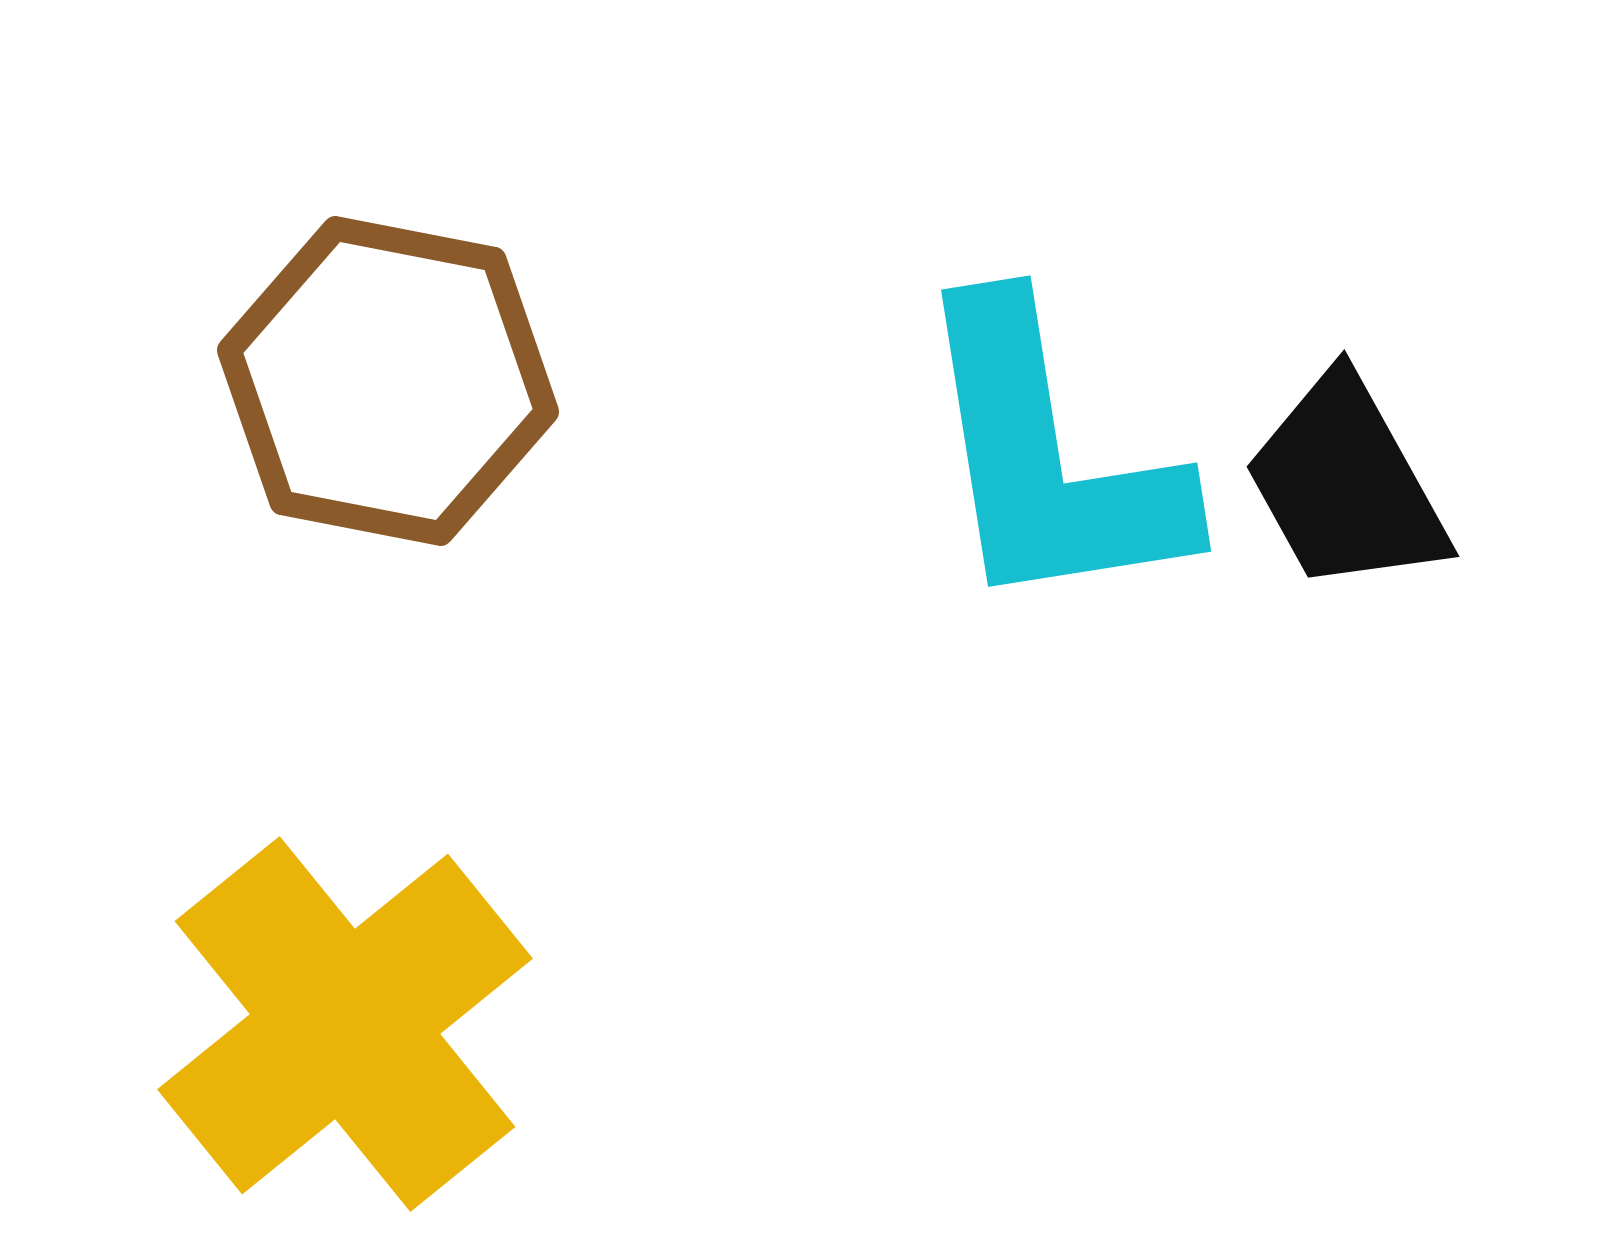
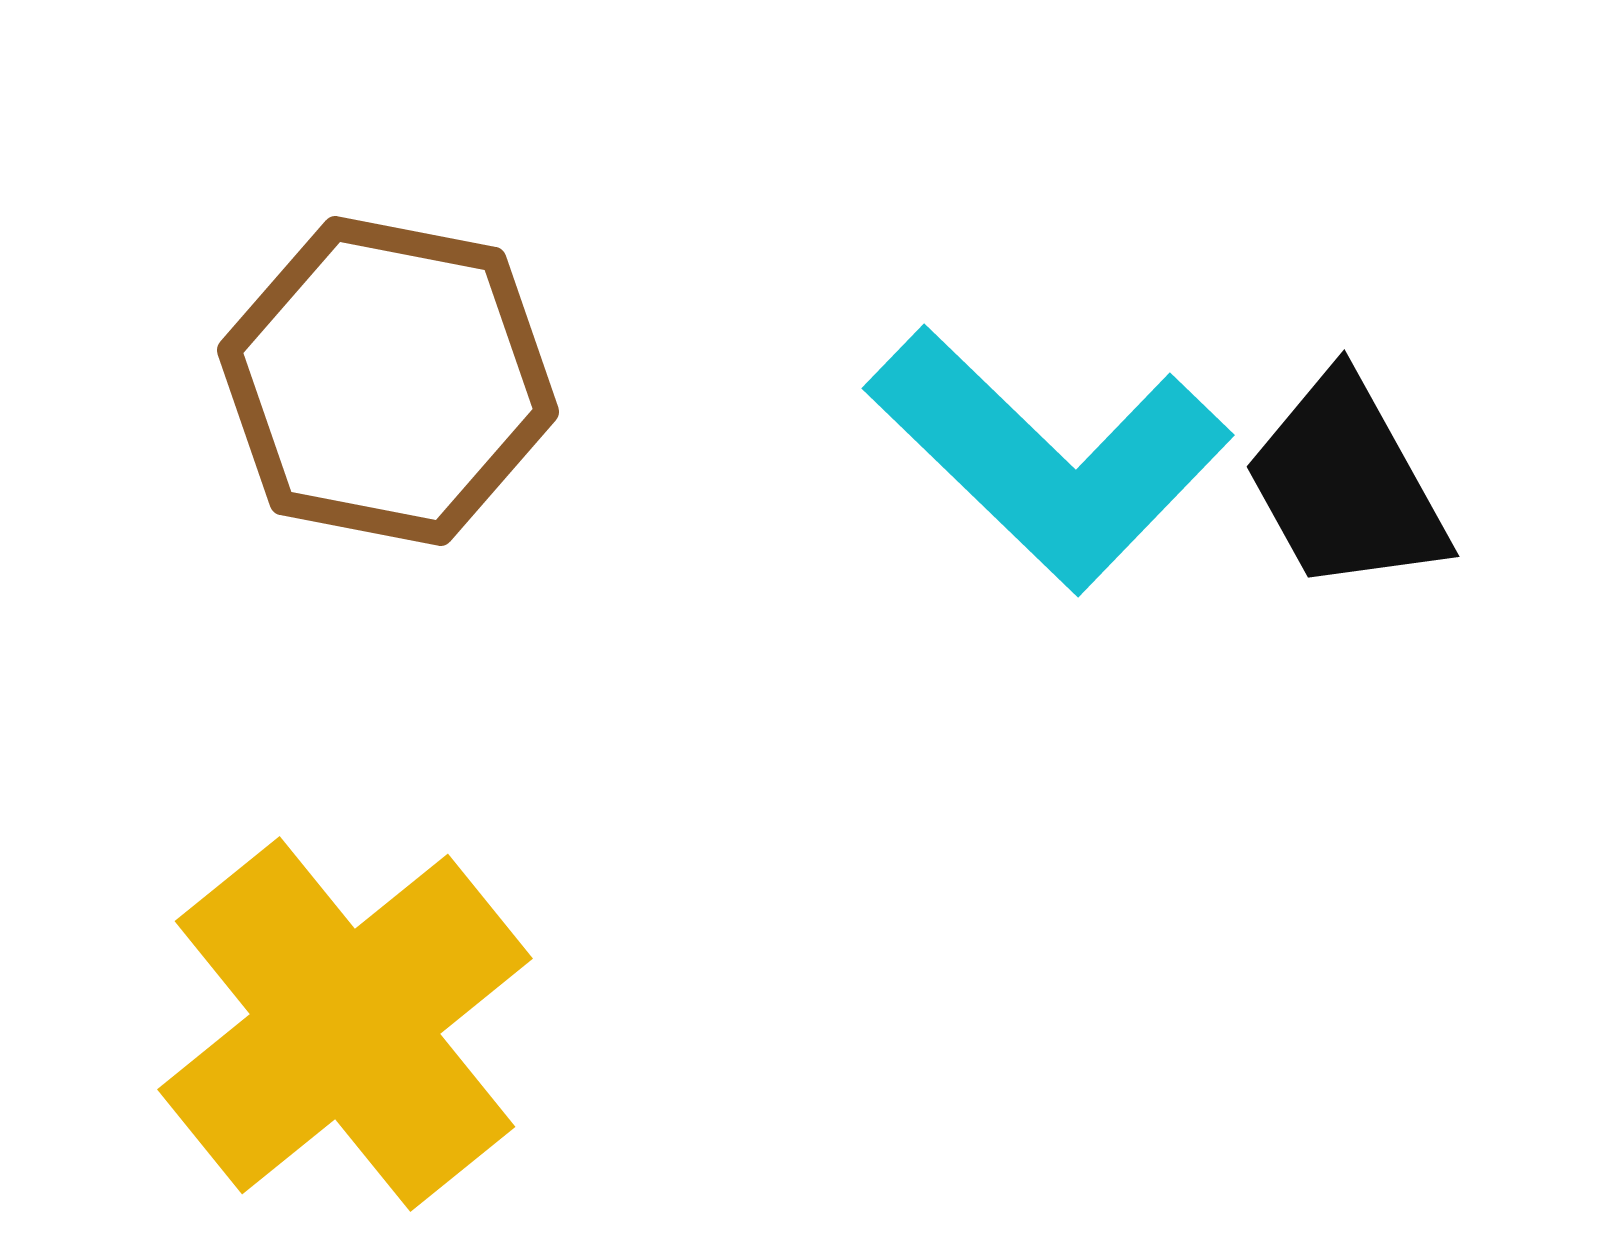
cyan L-shape: rotated 37 degrees counterclockwise
